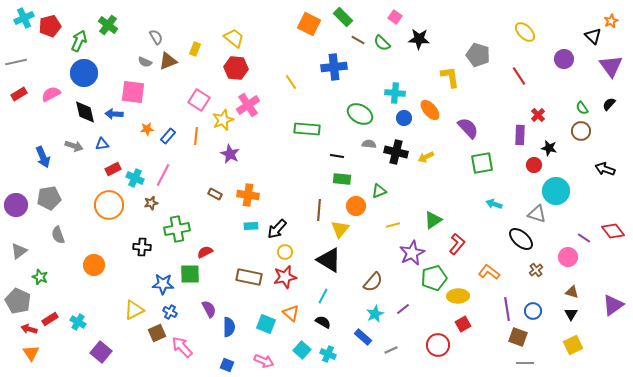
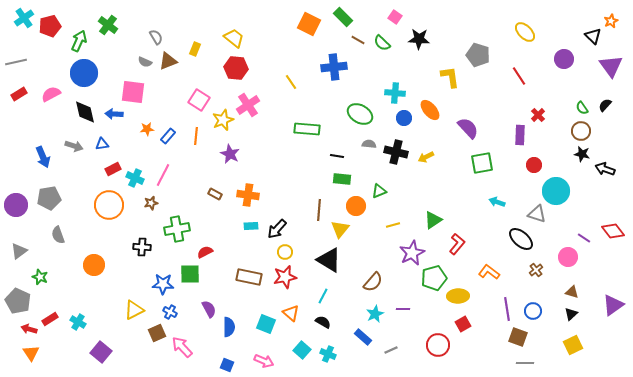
cyan cross at (24, 18): rotated 12 degrees counterclockwise
black semicircle at (609, 104): moved 4 px left, 1 px down
black star at (549, 148): moved 33 px right, 6 px down
cyan arrow at (494, 204): moved 3 px right, 2 px up
purple line at (403, 309): rotated 40 degrees clockwise
black triangle at (571, 314): rotated 16 degrees clockwise
